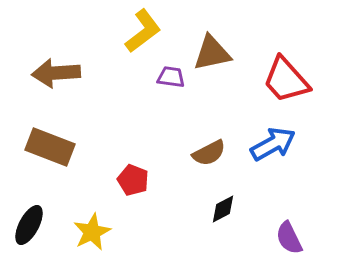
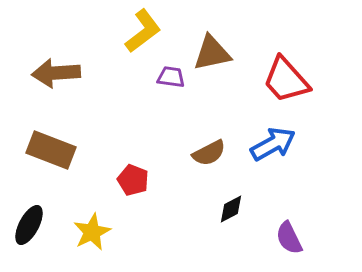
brown rectangle: moved 1 px right, 3 px down
black diamond: moved 8 px right
